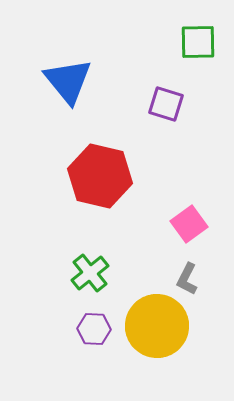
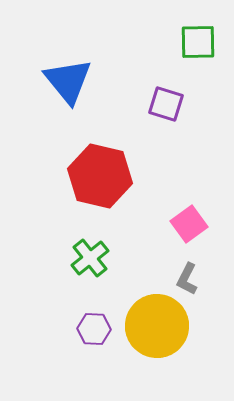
green cross: moved 15 px up
